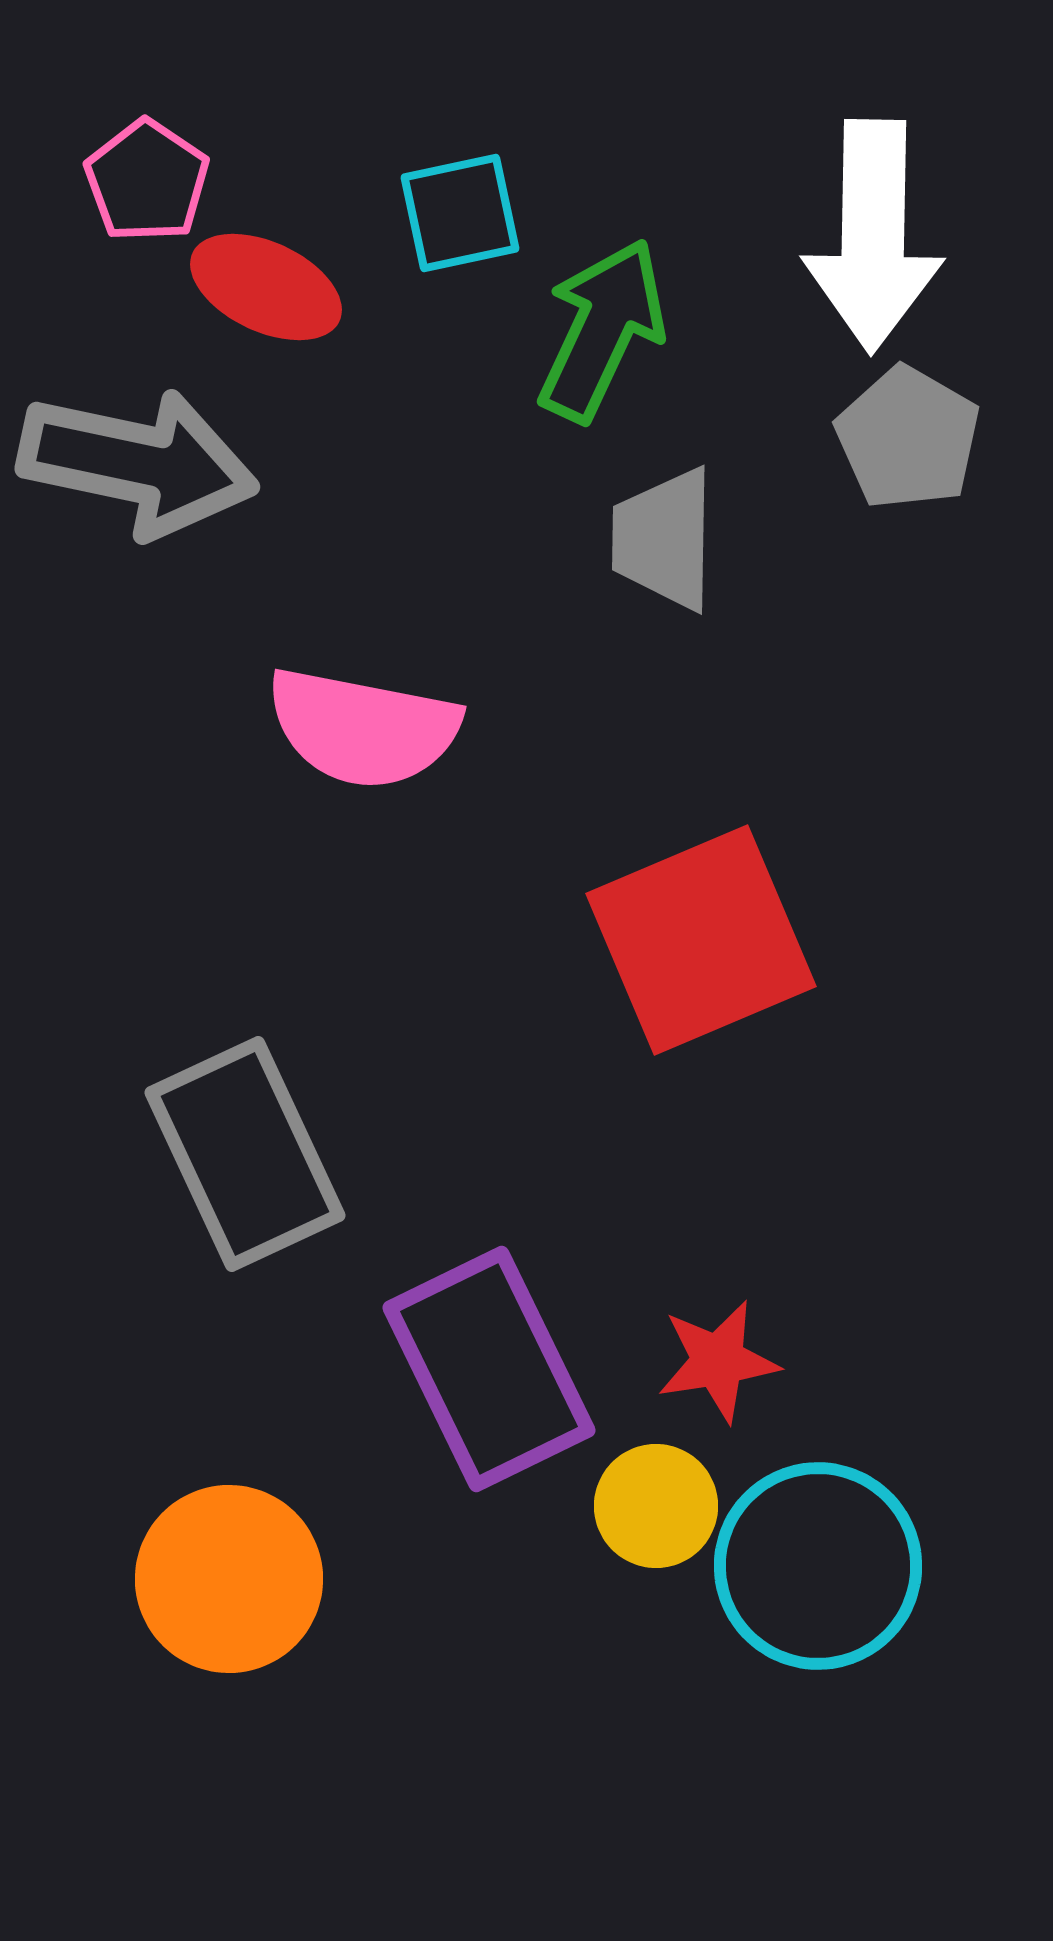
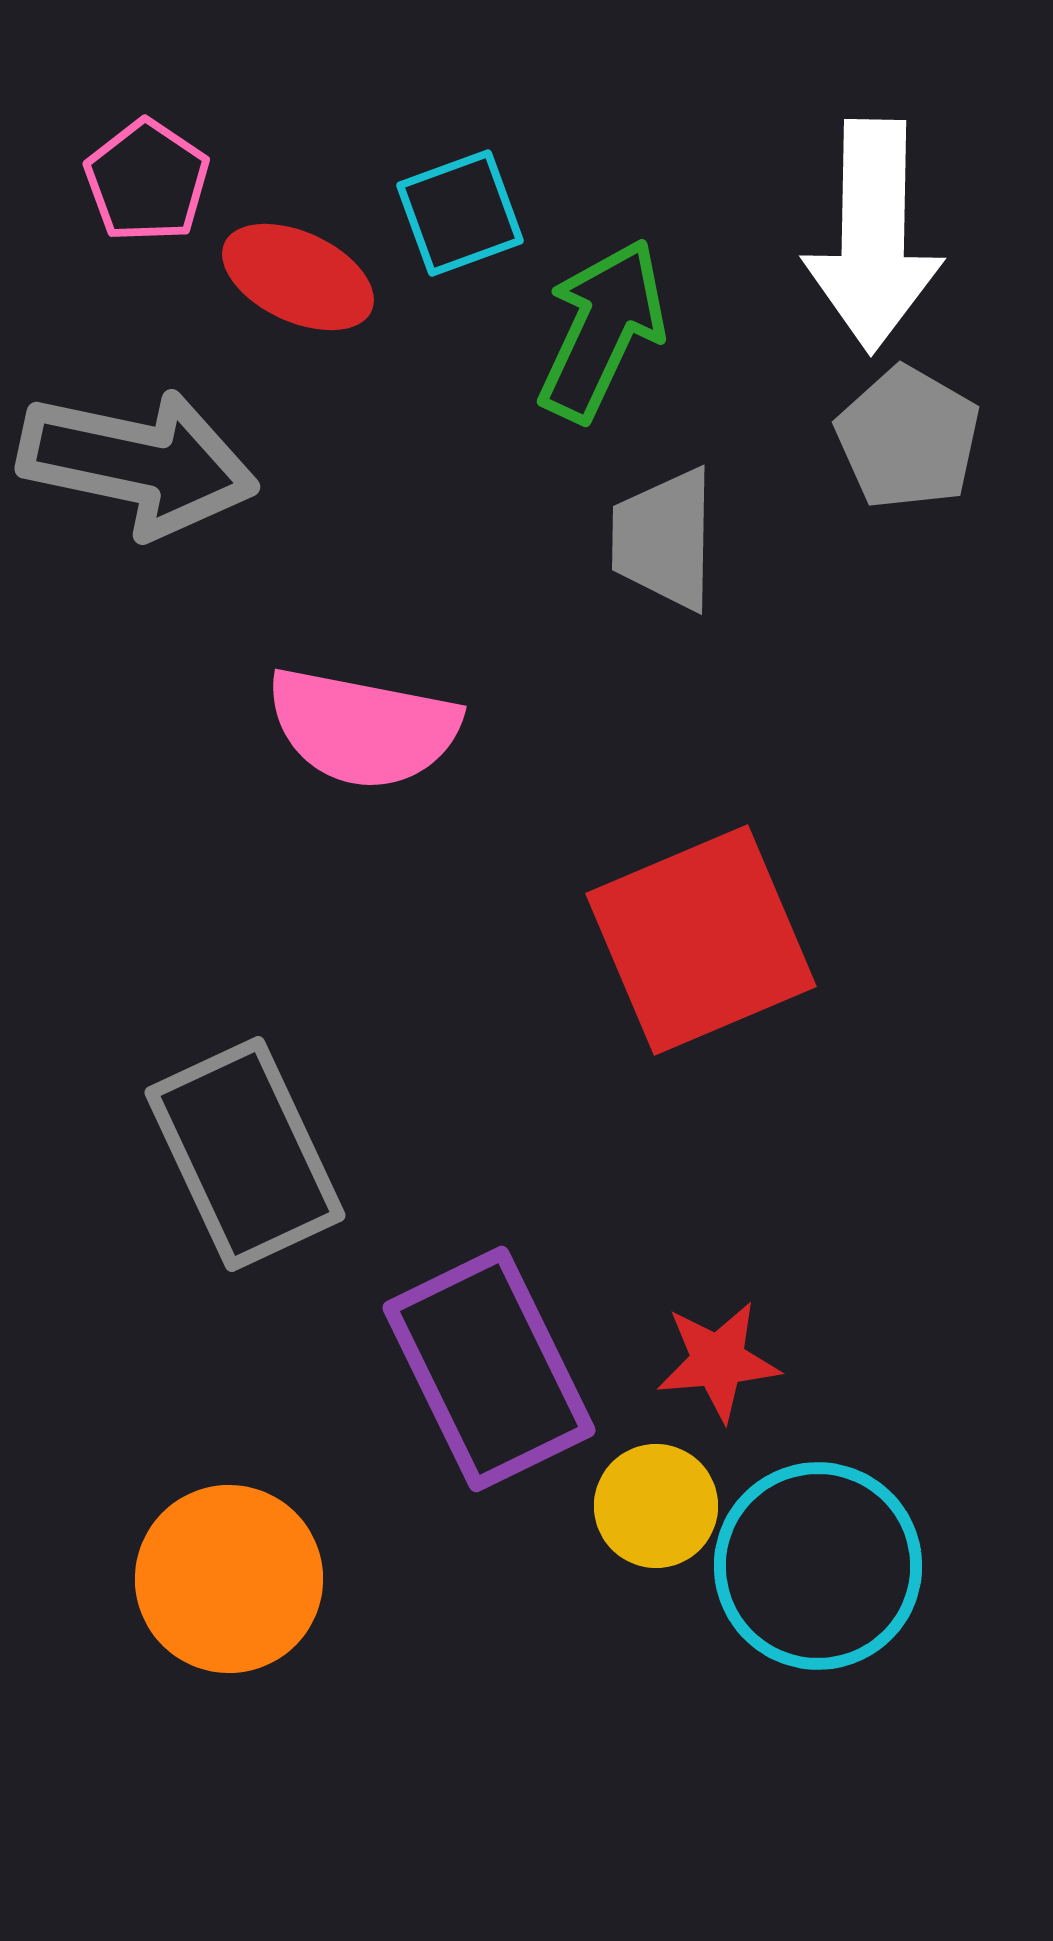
cyan square: rotated 8 degrees counterclockwise
red ellipse: moved 32 px right, 10 px up
red star: rotated 4 degrees clockwise
